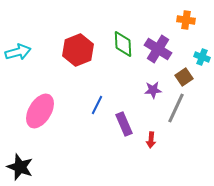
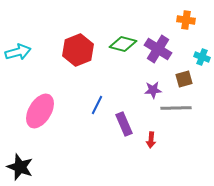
green diamond: rotated 72 degrees counterclockwise
brown square: moved 2 px down; rotated 18 degrees clockwise
gray line: rotated 64 degrees clockwise
